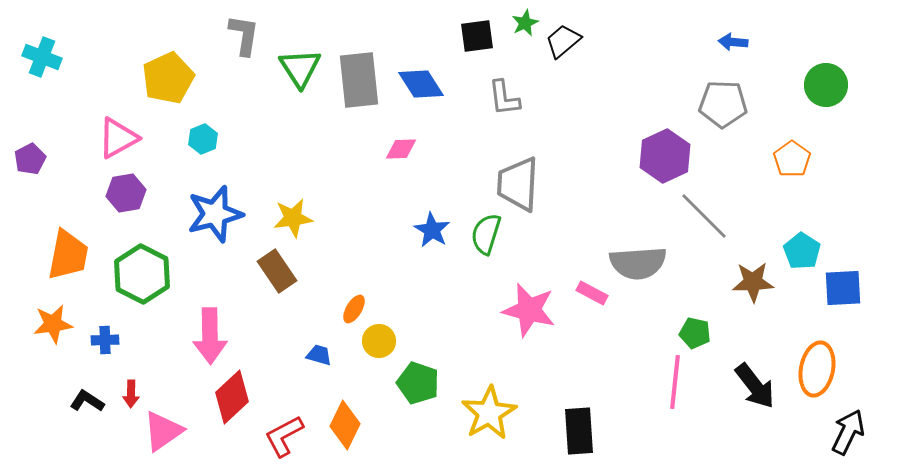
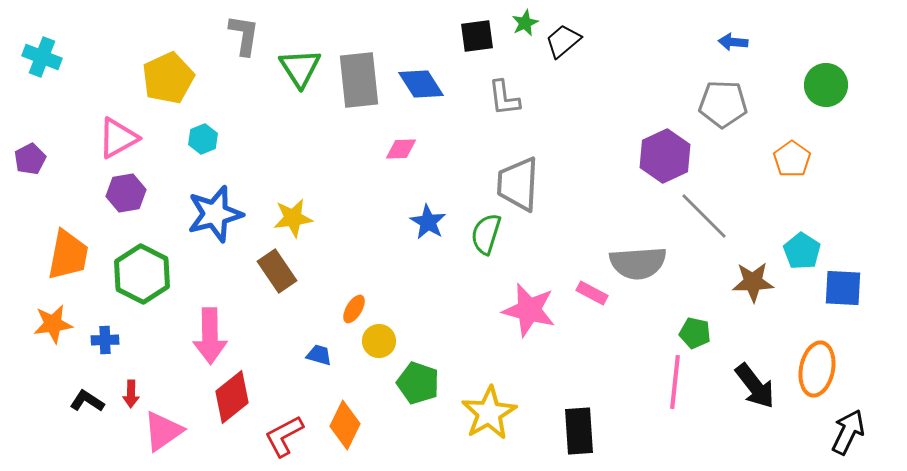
blue star at (432, 230): moved 4 px left, 8 px up
blue square at (843, 288): rotated 6 degrees clockwise
red diamond at (232, 397): rotated 4 degrees clockwise
